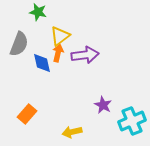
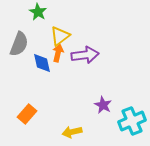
green star: rotated 18 degrees clockwise
